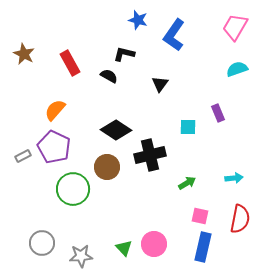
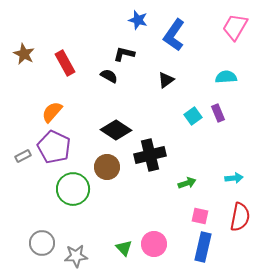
red rectangle: moved 5 px left
cyan semicircle: moved 11 px left, 8 px down; rotated 15 degrees clockwise
black triangle: moved 6 px right, 4 px up; rotated 18 degrees clockwise
orange semicircle: moved 3 px left, 2 px down
cyan square: moved 5 px right, 11 px up; rotated 36 degrees counterclockwise
green arrow: rotated 12 degrees clockwise
red semicircle: moved 2 px up
gray star: moved 5 px left
